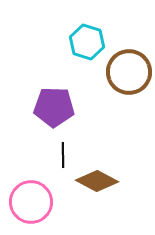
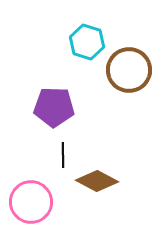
brown circle: moved 2 px up
